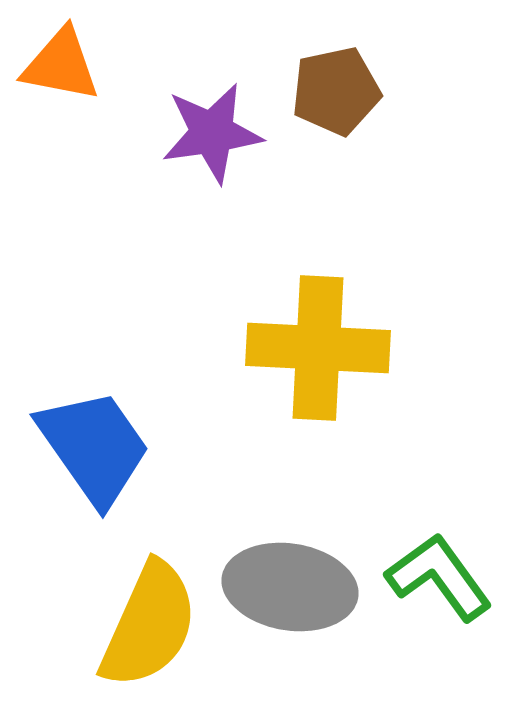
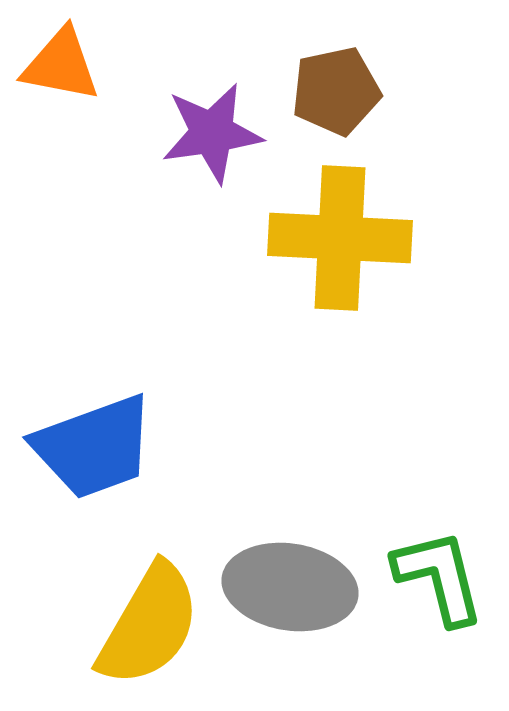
yellow cross: moved 22 px right, 110 px up
blue trapezoid: rotated 105 degrees clockwise
green L-shape: rotated 22 degrees clockwise
yellow semicircle: rotated 6 degrees clockwise
